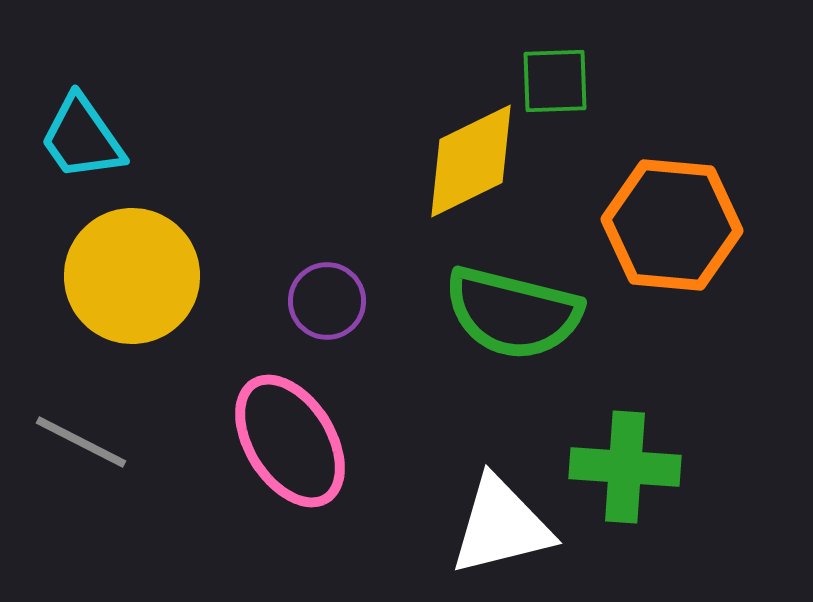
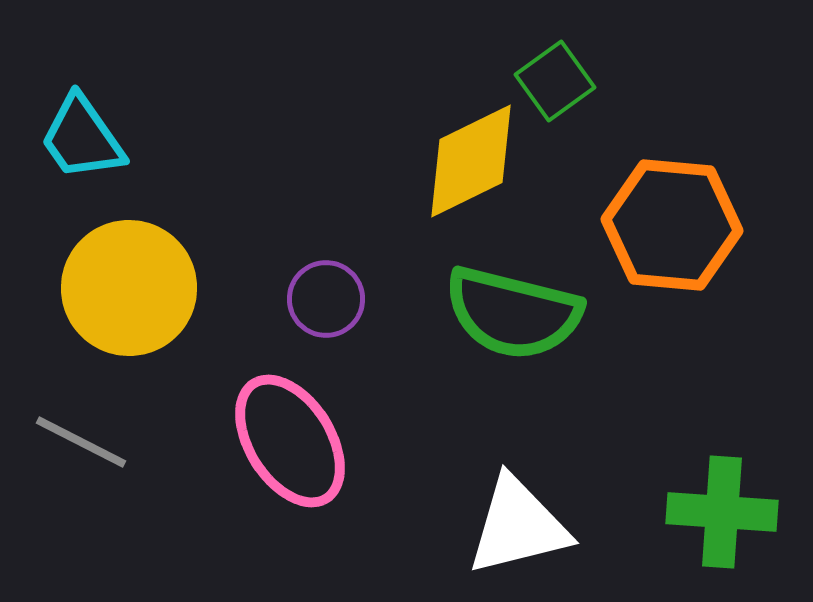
green square: rotated 34 degrees counterclockwise
yellow circle: moved 3 px left, 12 px down
purple circle: moved 1 px left, 2 px up
green cross: moved 97 px right, 45 px down
white triangle: moved 17 px right
